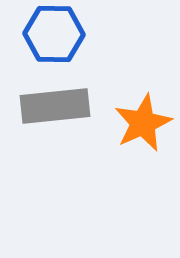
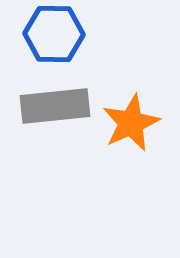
orange star: moved 12 px left
